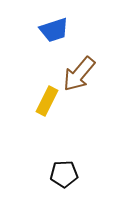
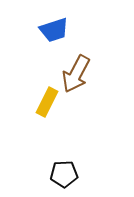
brown arrow: moved 3 px left; rotated 12 degrees counterclockwise
yellow rectangle: moved 1 px down
